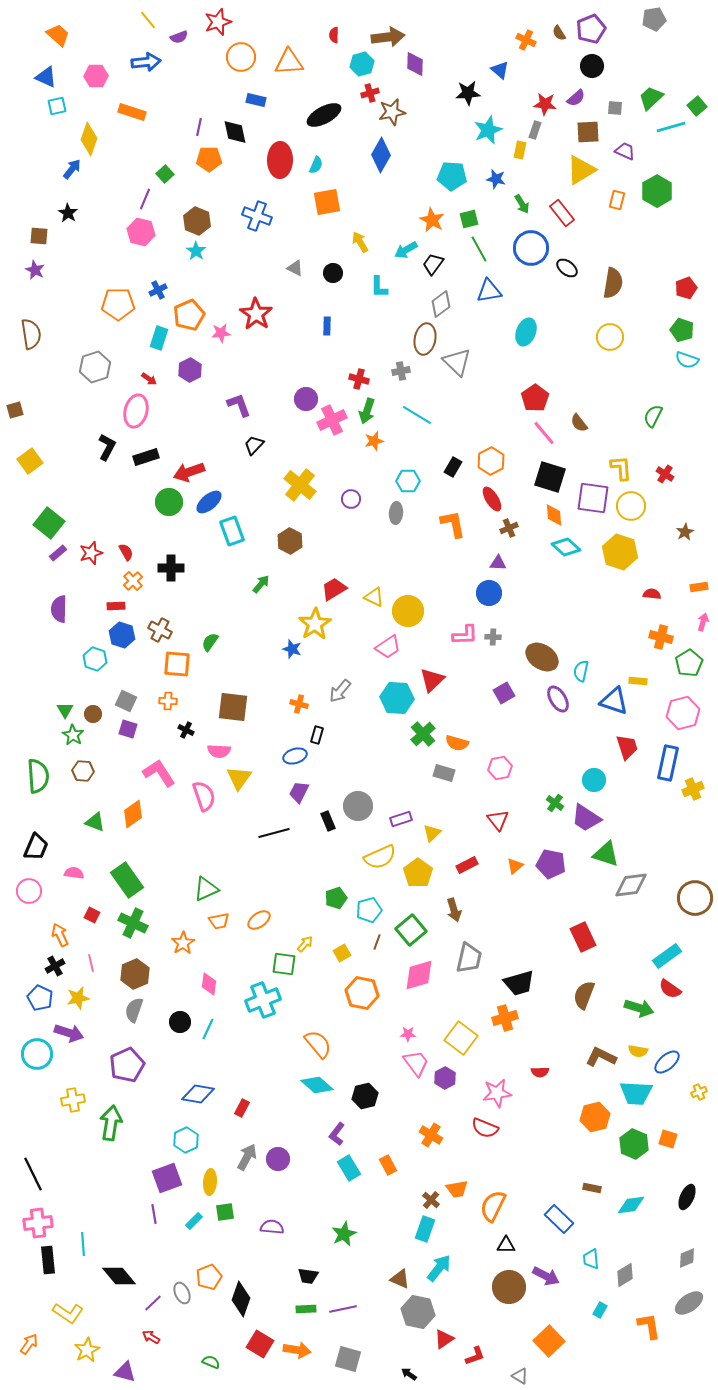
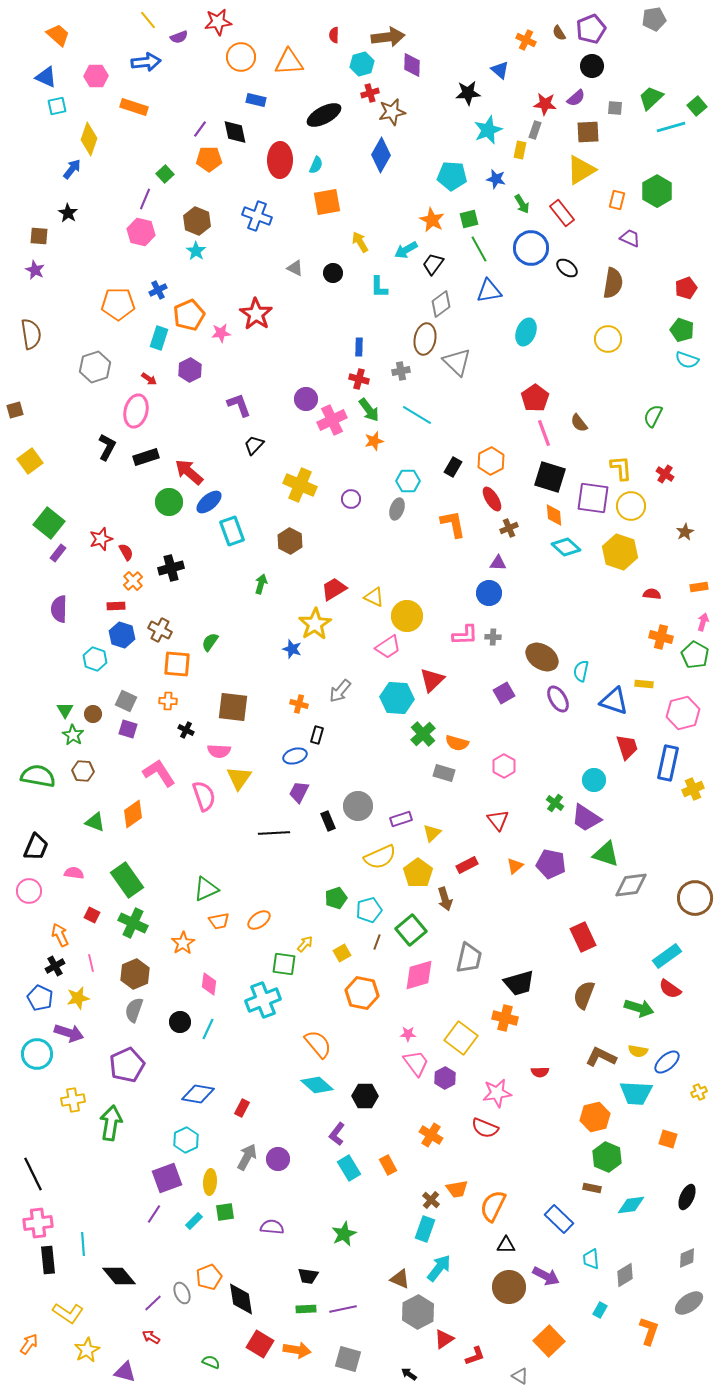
red star at (218, 22): rotated 12 degrees clockwise
purple diamond at (415, 64): moved 3 px left, 1 px down
orange rectangle at (132, 112): moved 2 px right, 5 px up
purple line at (199, 127): moved 1 px right, 2 px down; rotated 24 degrees clockwise
purple trapezoid at (625, 151): moved 5 px right, 87 px down
blue rectangle at (327, 326): moved 32 px right, 21 px down
yellow circle at (610, 337): moved 2 px left, 2 px down
green arrow at (367, 411): moved 2 px right, 1 px up; rotated 55 degrees counterclockwise
pink line at (544, 433): rotated 20 degrees clockwise
red arrow at (189, 472): rotated 60 degrees clockwise
yellow cross at (300, 485): rotated 16 degrees counterclockwise
gray ellipse at (396, 513): moved 1 px right, 4 px up; rotated 15 degrees clockwise
purple rectangle at (58, 553): rotated 12 degrees counterclockwise
red star at (91, 553): moved 10 px right, 14 px up
black cross at (171, 568): rotated 15 degrees counterclockwise
green arrow at (261, 584): rotated 24 degrees counterclockwise
yellow circle at (408, 611): moved 1 px left, 5 px down
green pentagon at (689, 663): moved 6 px right, 8 px up; rotated 12 degrees counterclockwise
yellow rectangle at (638, 681): moved 6 px right, 3 px down
pink hexagon at (500, 768): moved 4 px right, 2 px up; rotated 20 degrees counterclockwise
green semicircle at (38, 776): rotated 76 degrees counterclockwise
black line at (274, 833): rotated 12 degrees clockwise
brown arrow at (454, 910): moved 9 px left, 11 px up
orange cross at (505, 1018): rotated 30 degrees clockwise
black hexagon at (365, 1096): rotated 15 degrees clockwise
green hexagon at (634, 1144): moved 27 px left, 13 px down
purple line at (154, 1214): rotated 42 degrees clockwise
black diamond at (241, 1299): rotated 28 degrees counterclockwise
gray hexagon at (418, 1312): rotated 20 degrees clockwise
orange L-shape at (649, 1326): moved 5 px down; rotated 28 degrees clockwise
